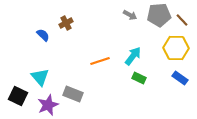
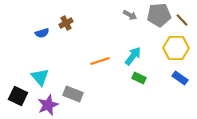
blue semicircle: moved 1 px left, 2 px up; rotated 120 degrees clockwise
